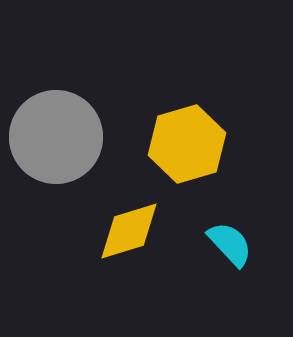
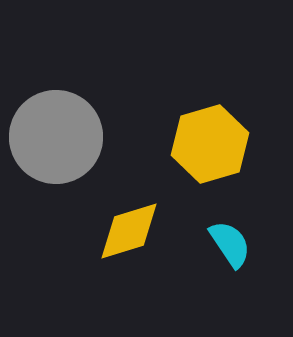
yellow hexagon: moved 23 px right
cyan semicircle: rotated 9 degrees clockwise
